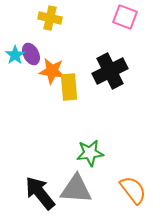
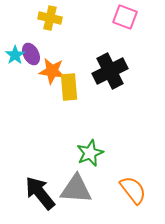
green star: rotated 16 degrees counterclockwise
